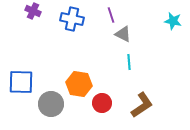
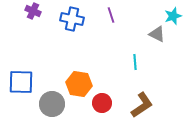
cyan star: moved 5 px up; rotated 30 degrees counterclockwise
gray triangle: moved 34 px right
cyan line: moved 6 px right
gray circle: moved 1 px right
